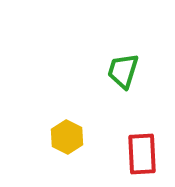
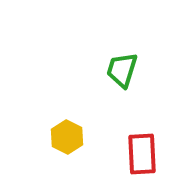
green trapezoid: moved 1 px left, 1 px up
